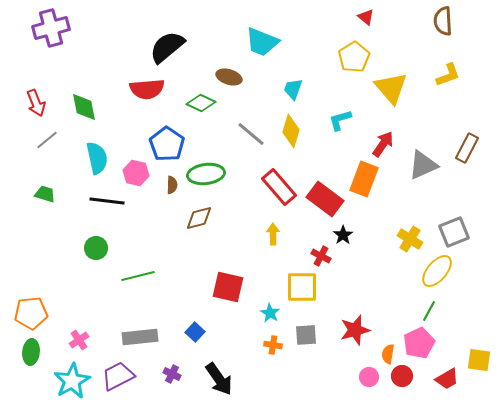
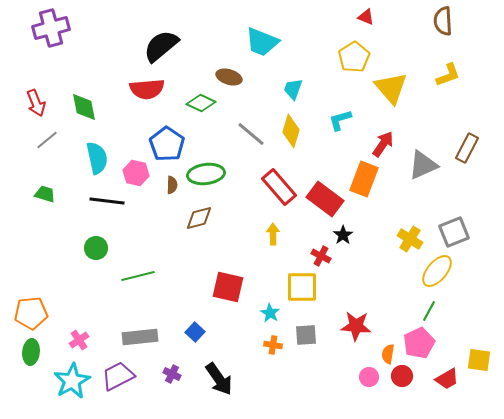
red triangle at (366, 17): rotated 18 degrees counterclockwise
black semicircle at (167, 47): moved 6 px left, 1 px up
red star at (355, 330): moved 1 px right, 4 px up; rotated 20 degrees clockwise
